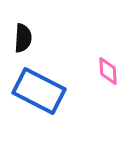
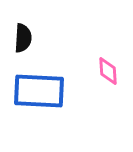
blue rectangle: rotated 24 degrees counterclockwise
